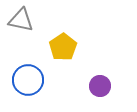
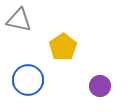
gray triangle: moved 2 px left
